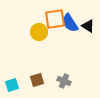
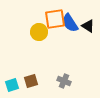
brown square: moved 6 px left, 1 px down
